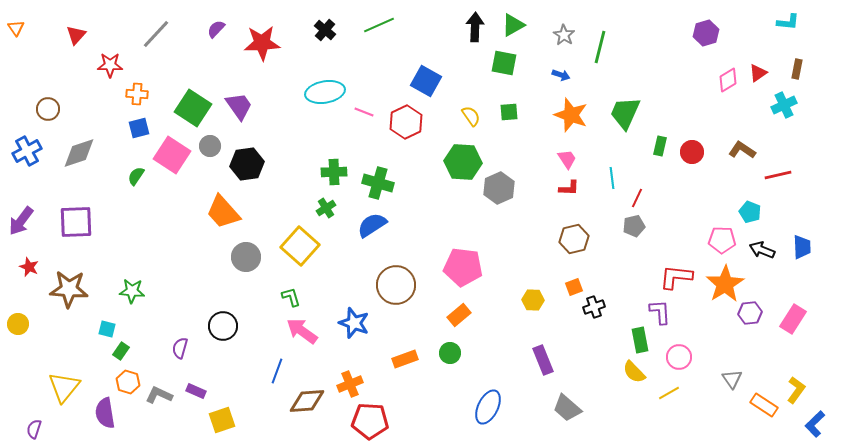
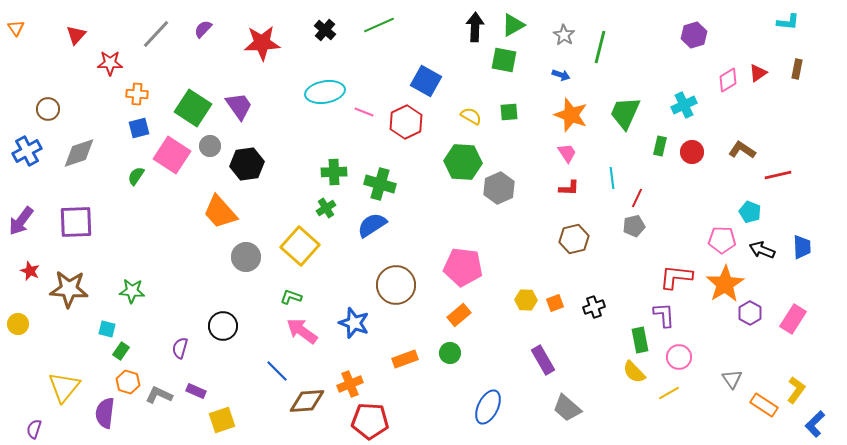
purple semicircle at (216, 29): moved 13 px left
purple hexagon at (706, 33): moved 12 px left, 2 px down
green square at (504, 63): moved 3 px up
red star at (110, 65): moved 2 px up
cyan cross at (784, 105): moved 100 px left
yellow semicircle at (471, 116): rotated 25 degrees counterclockwise
pink trapezoid at (567, 159): moved 6 px up
green cross at (378, 183): moved 2 px right, 1 px down
orange trapezoid at (223, 212): moved 3 px left
red star at (29, 267): moved 1 px right, 4 px down
orange square at (574, 287): moved 19 px left, 16 px down
green L-shape at (291, 297): rotated 55 degrees counterclockwise
yellow hexagon at (533, 300): moved 7 px left
purple L-shape at (660, 312): moved 4 px right, 3 px down
purple hexagon at (750, 313): rotated 25 degrees counterclockwise
purple rectangle at (543, 360): rotated 8 degrees counterclockwise
blue line at (277, 371): rotated 65 degrees counterclockwise
purple semicircle at (105, 413): rotated 16 degrees clockwise
